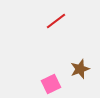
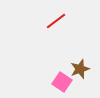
pink square: moved 11 px right, 2 px up; rotated 30 degrees counterclockwise
